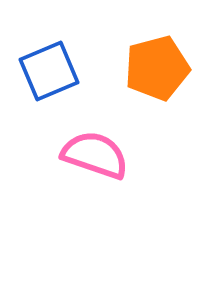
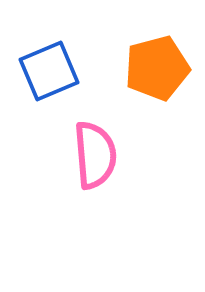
pink semicircle: rotated 66 degrees clockwise
